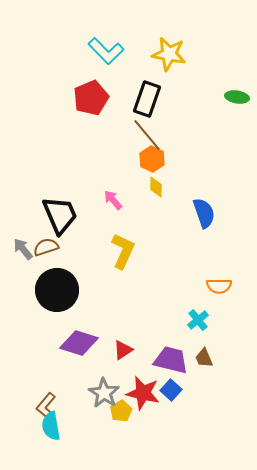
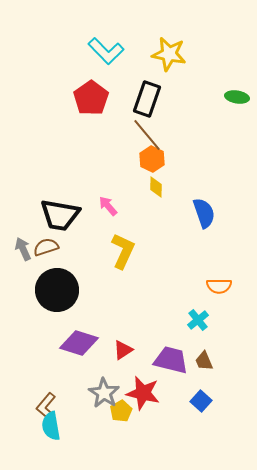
red pentagon: rotated 12 degrees counterclockwise
pink arrow: moved 5 px left, 6 px down
black trapezoid: rotated 123 degrees clockwise
gray arrow: rotated 15 degrees clockwise
brown trapezoid: moved 3 px down
blue square: moved 30 px right, 11 px down
